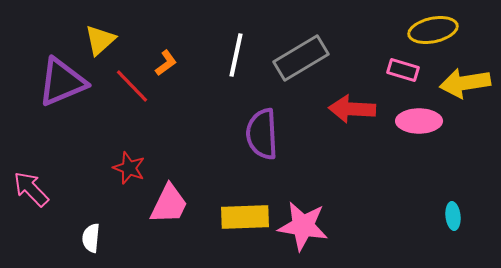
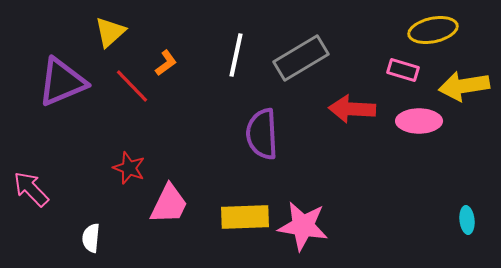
yellow triangle: moved 10 px right, 8 px up
yellow arrow: moved 1 px left, 3 px down
cyan ellipse: moved 14 px right, 4 px down
